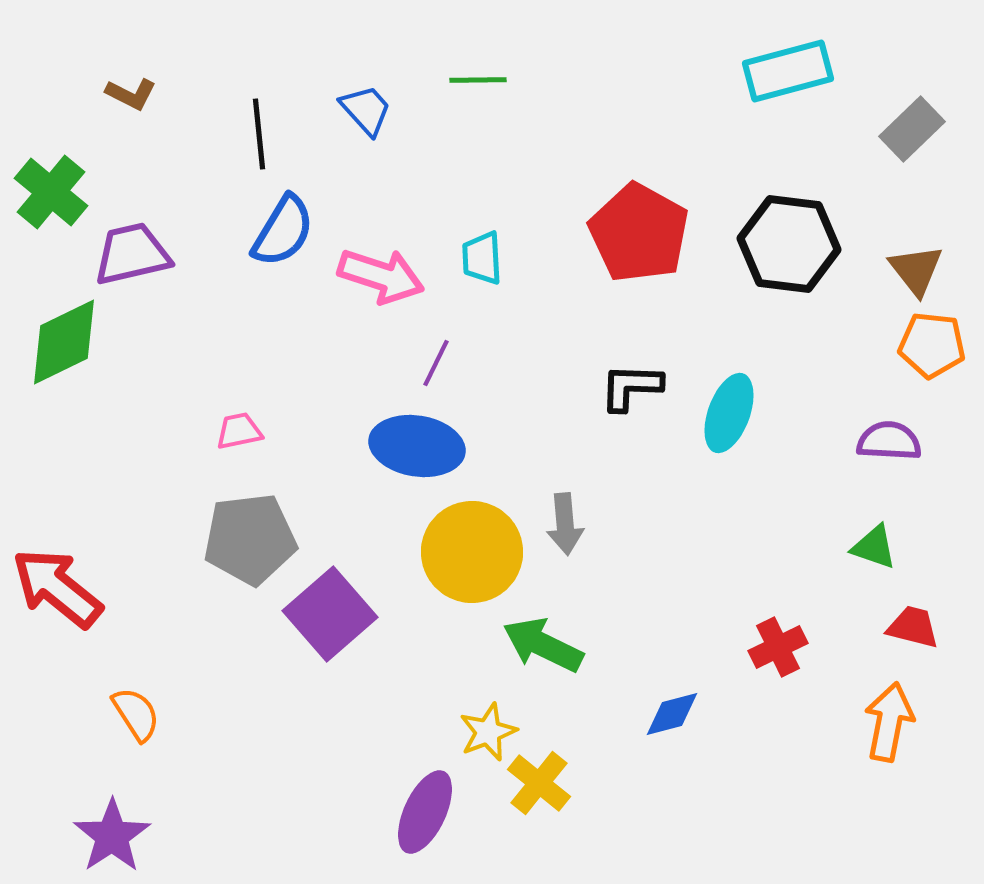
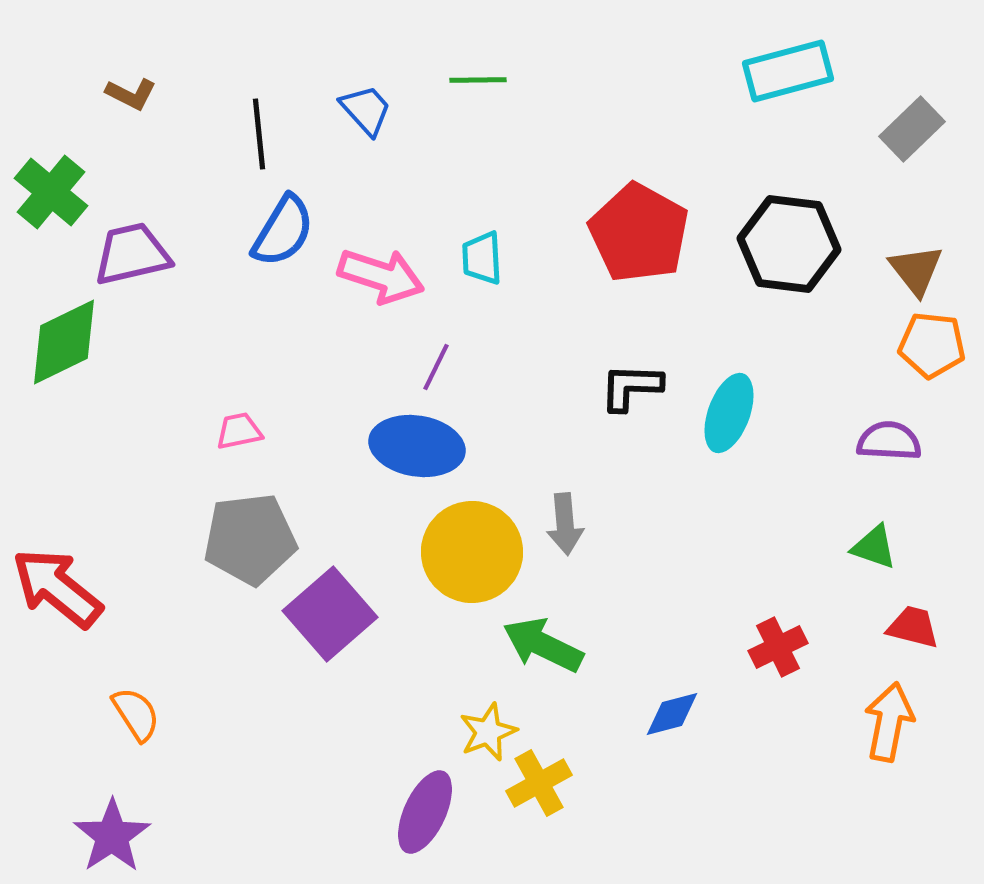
purple line: moved 4 px down
yellow cross: rotated 22 degrees clockwise
